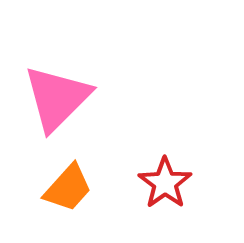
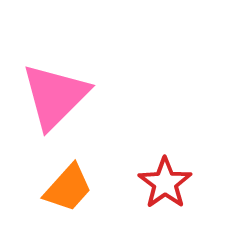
pink triangle: moved 2 px left, 2 px up
